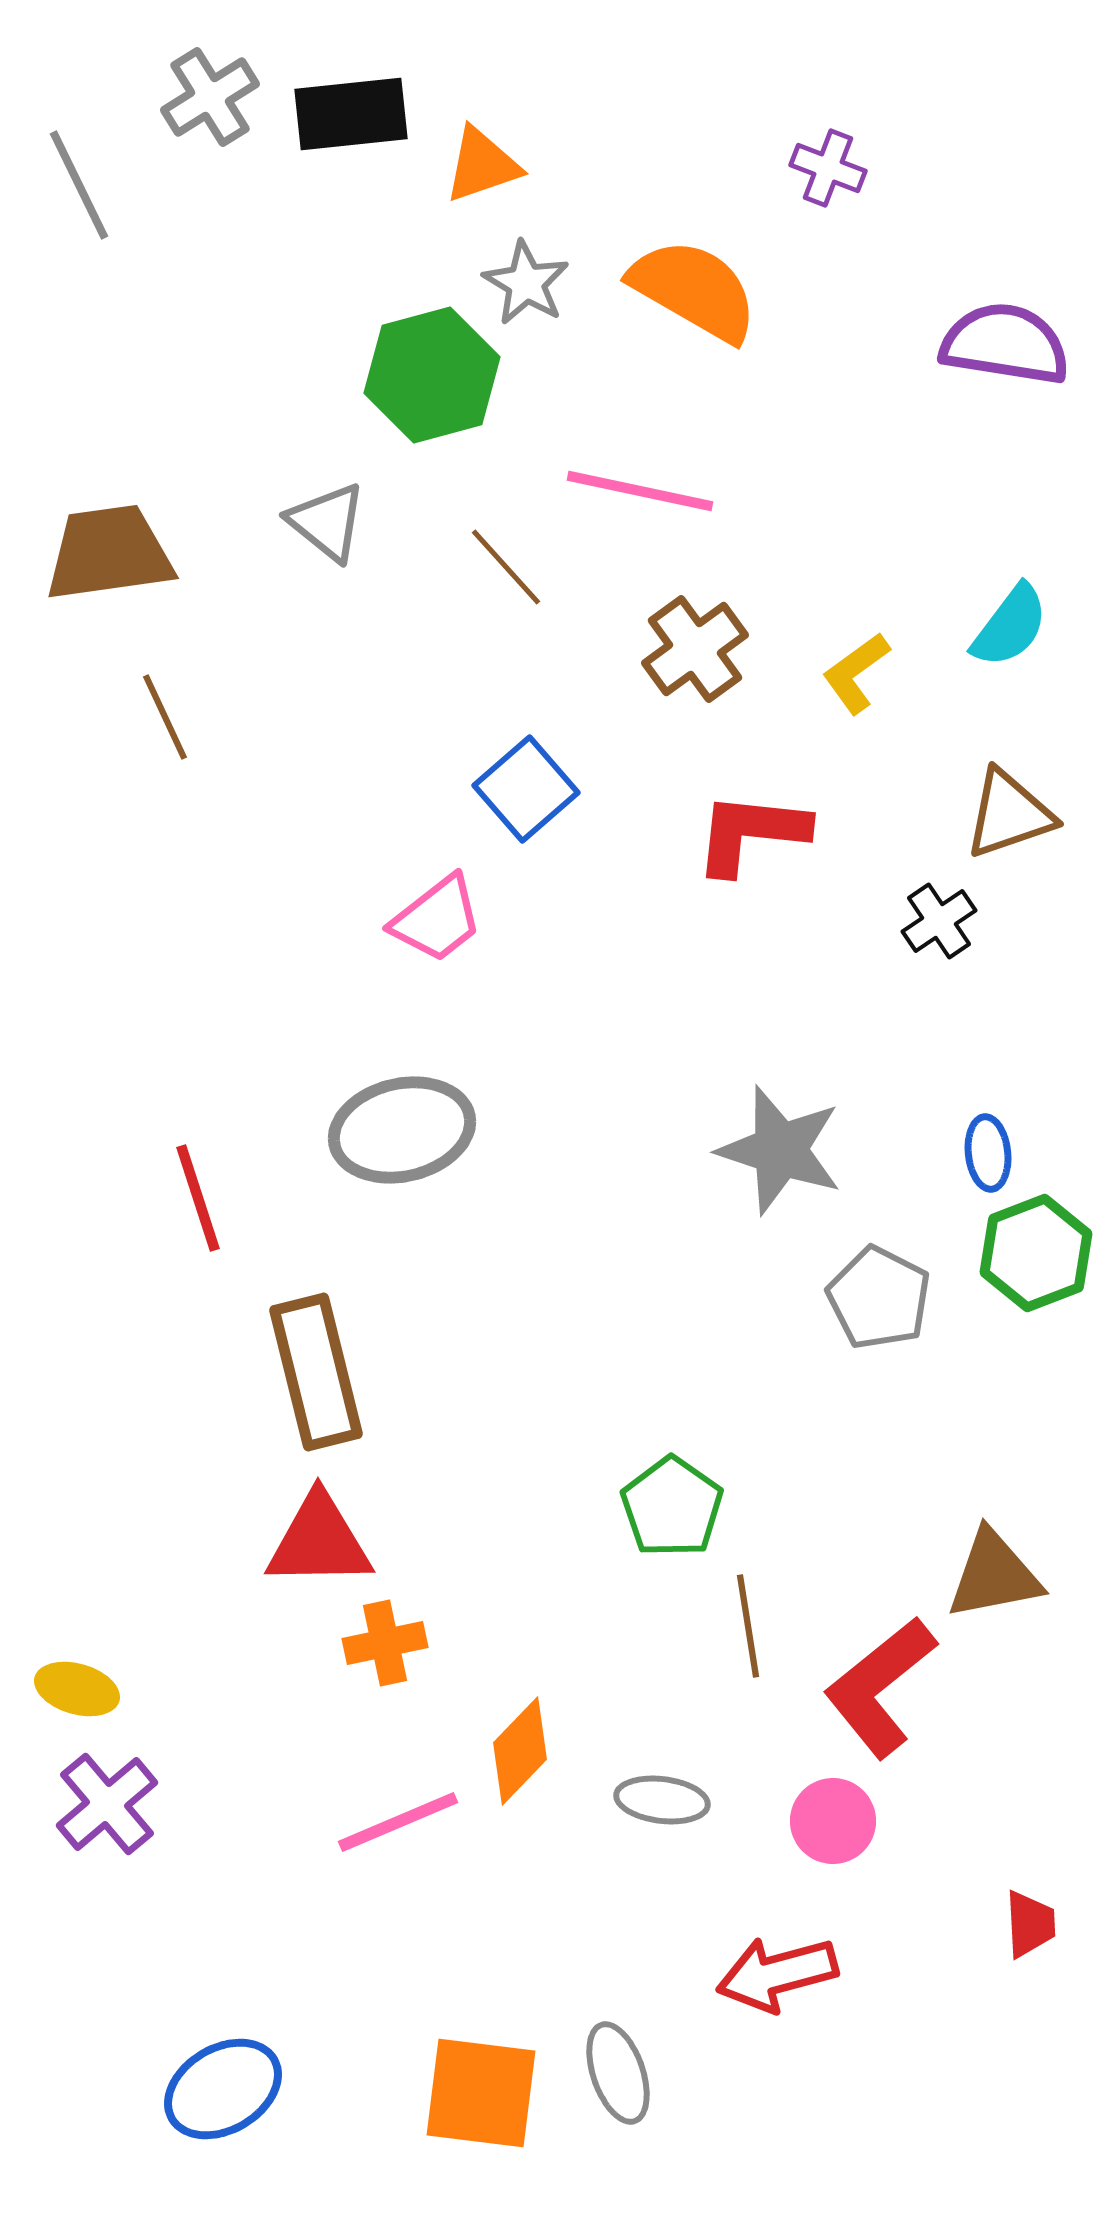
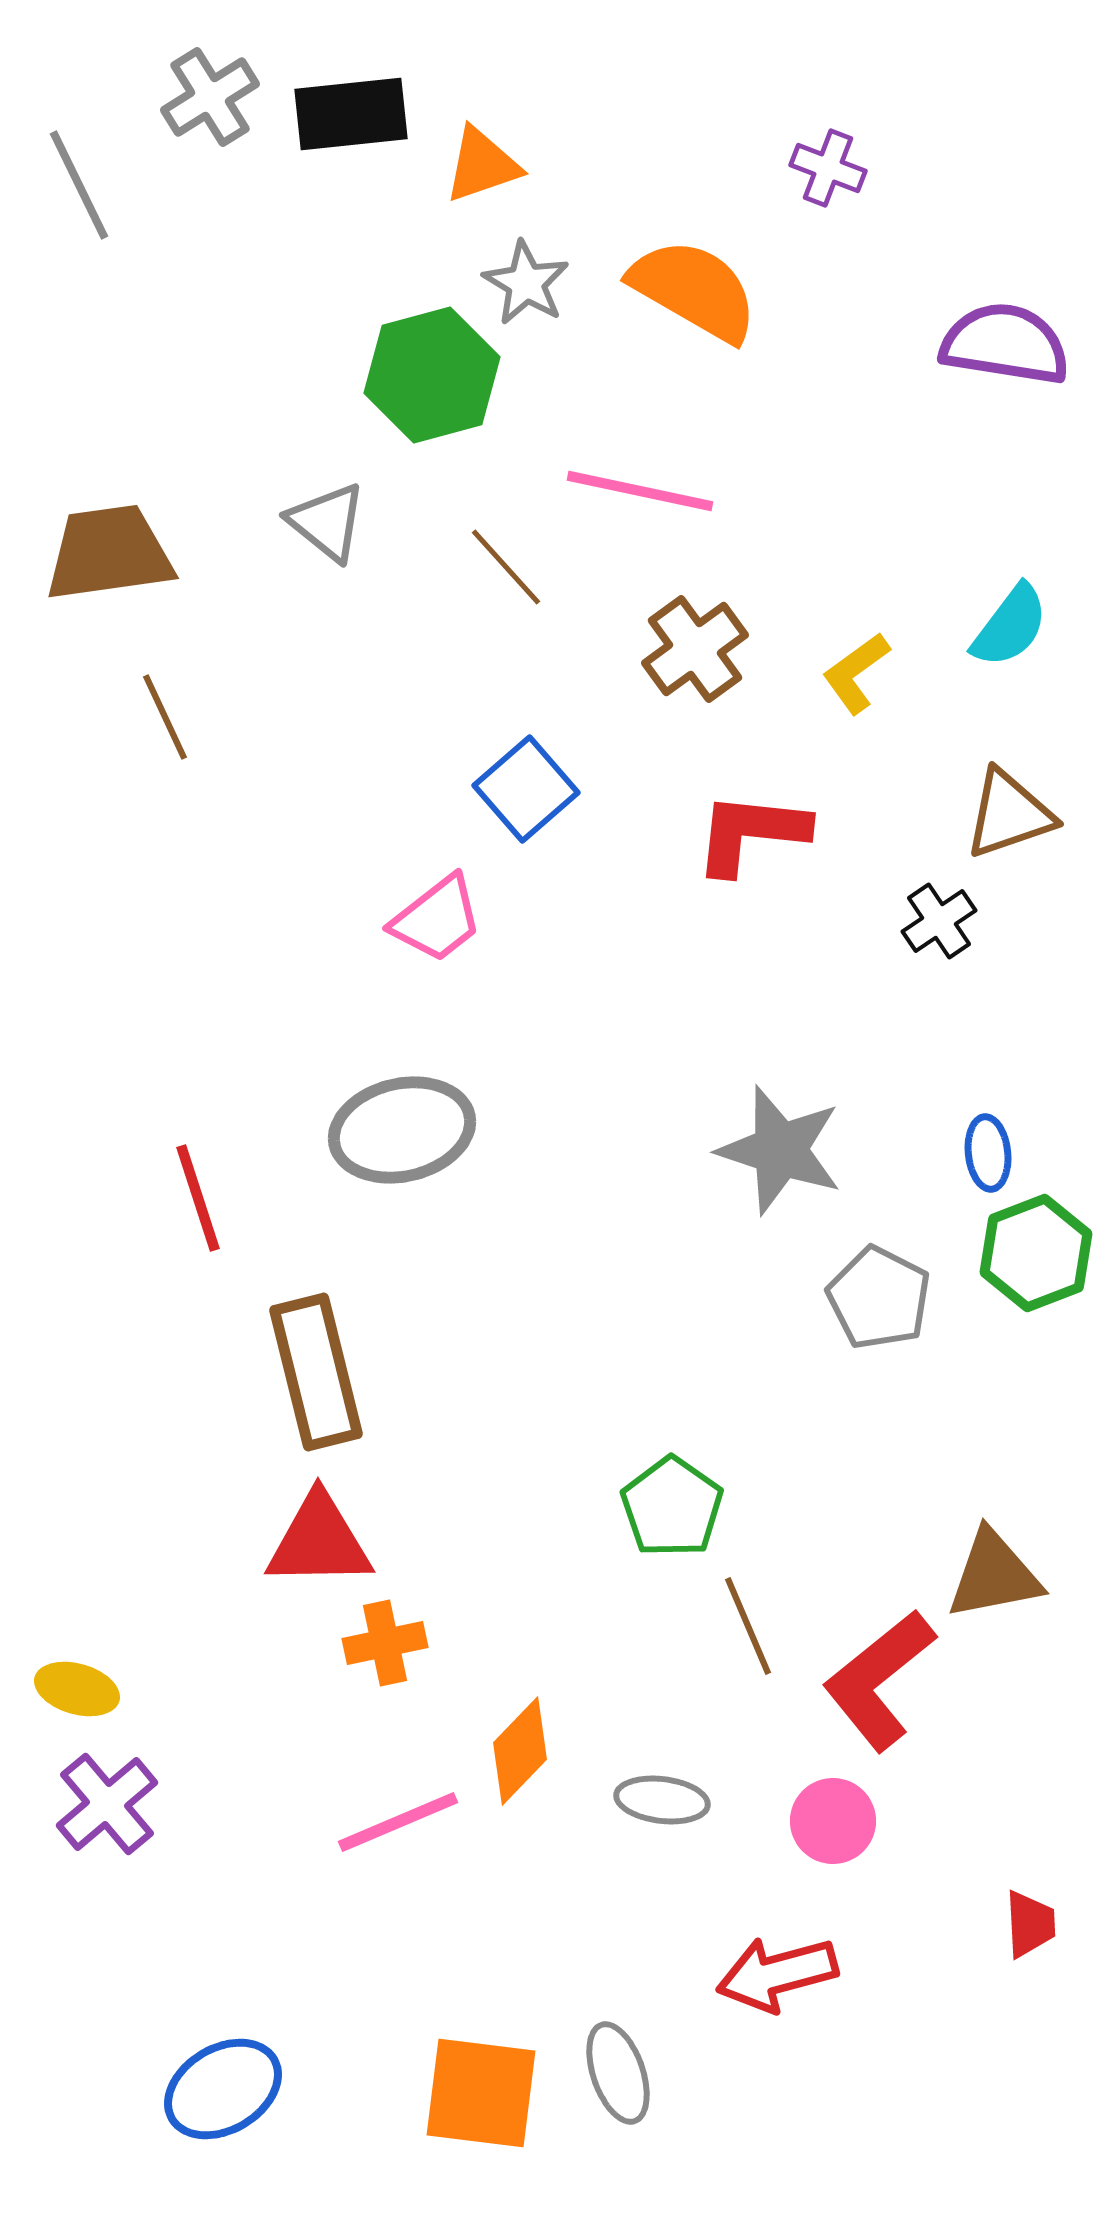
brown line at (748, 1626): rotated 14 degrees counterclockwise
red L-shape at (880, 1687): moved 1 px left, 7 px up
